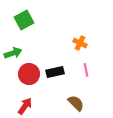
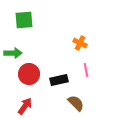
green square: rotated 24 degrees clockwise
green arrow: rotated 18 degrees clockwise
black rectangle: moved 4 px right, 8 px down
